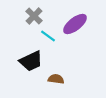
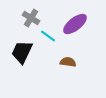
gray cross: moved 3 px left, 2 px down; rotated 12 degrees counterclockwise
black trapezoid: moved 9 px left, 9 px up; rotated 140 degrees clockwise
brown semicircle: moved 12 px right, 17 px up
